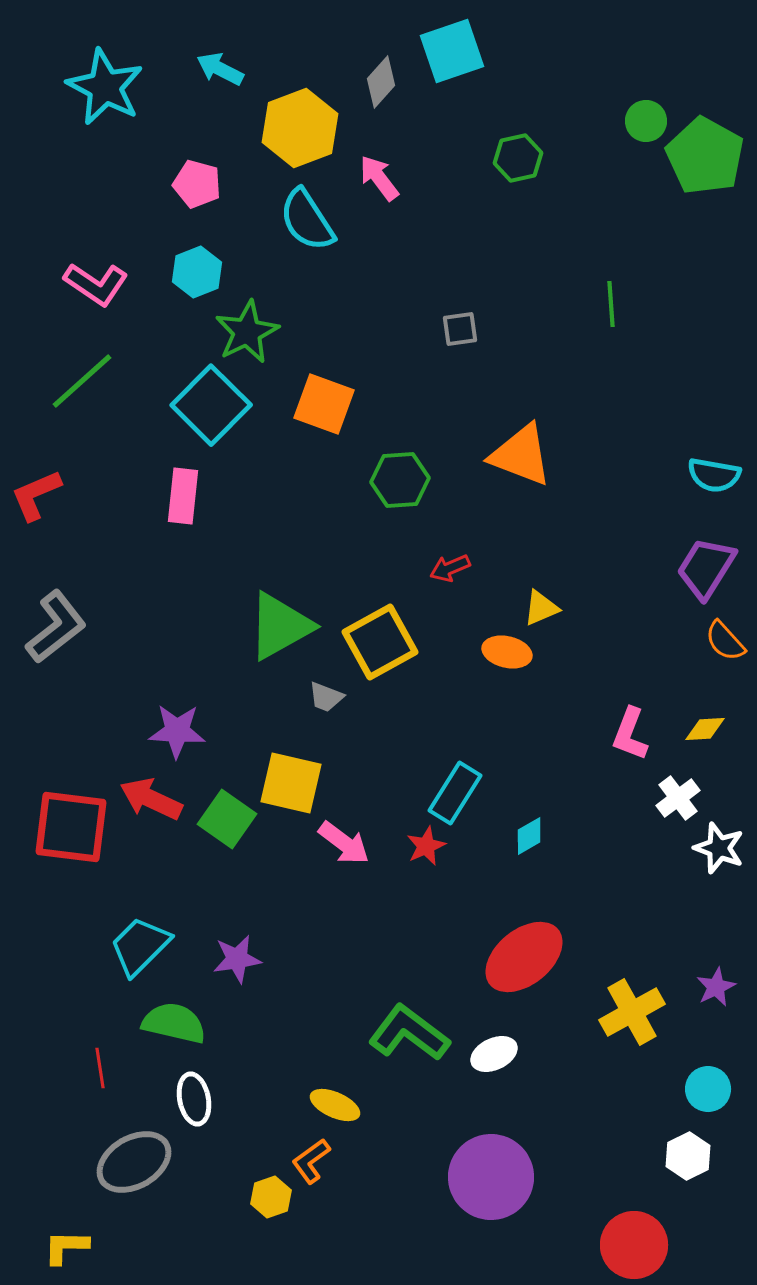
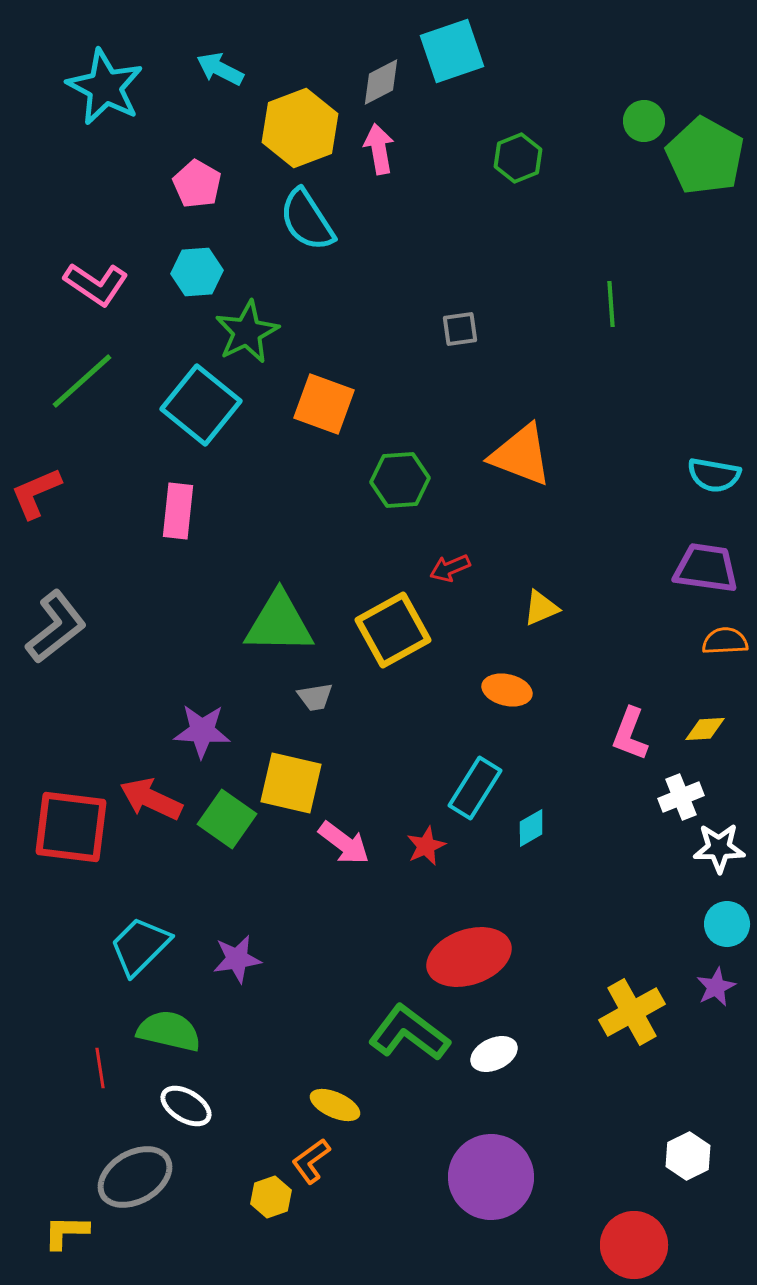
gray diamond at (381, 82): rotated 21 degrees clockwise
green circle at (646, 121): moved 2 px left
green hexagon at (518, 158): rotated 9 degrees counterclockwise
pink arrow at (379, 178): moved 29 px up; rotated 27 degrees clockwise
pink pentagon at (197, 184): rotated 15 degrees clockwise
cyan hexagon at (197, 272): rotated 18 degrees clockwise
cyan square at (211, 405): moved 10 px left; rotated 6 degrees counterclockwise
red L-shape at (36, 495): moved 2 px up
pink rectangle at (183, 496): moved 5 px left, 15 px down
purple trapezoid at (706, 568): rotated 66 degrees clockwise
green triangle at (280, 626): moved 1 px left, 3 px up; rotated 30 degrees clockwise
orange semicircle at (725, 641): rotated 129 degrees clockwise
yellow square at (380, 642): moved 13 px right, 12 px up
orange ellipse at (507, 652): moved 38 px down
gray trapezoid at (326, 697): moved 11 px left; rotated 30 degrees counterclockwise
purple star at (177, 731): moved 25 px right
cyan rectangle at (455, 793): moved 20 px right, 5 px up
white cross at (678, 798): moved 3 px right, 1 px up; rotated 15 degrees clockwise
cyan diamond at (529, 836): moved 2 px right, 8 px up
white star at (719, 848): rotated 21 degrees counterclockwise
red ellipse at (524, 957): moved 55 px left; rotated 20 degrees clockwise
green semicircle at (174, 1023): moved 5 px left, 8 px down
cyan circle at (708, 1089): moved 19 px right, 165 px up
white ellipse at (194, 1099): moved 8 px left, 7 px down; rotated 48 degrees counterclockwise
gray ellipse at (134, 1162): moved 1 px right, 15 px down
yellow L-shape at (66, 1247): moved 15 px up
